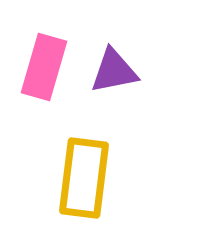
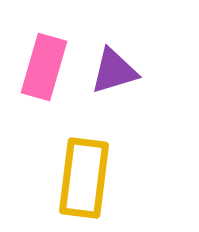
purple triangle: rotated 6 degrees counterclockwise
